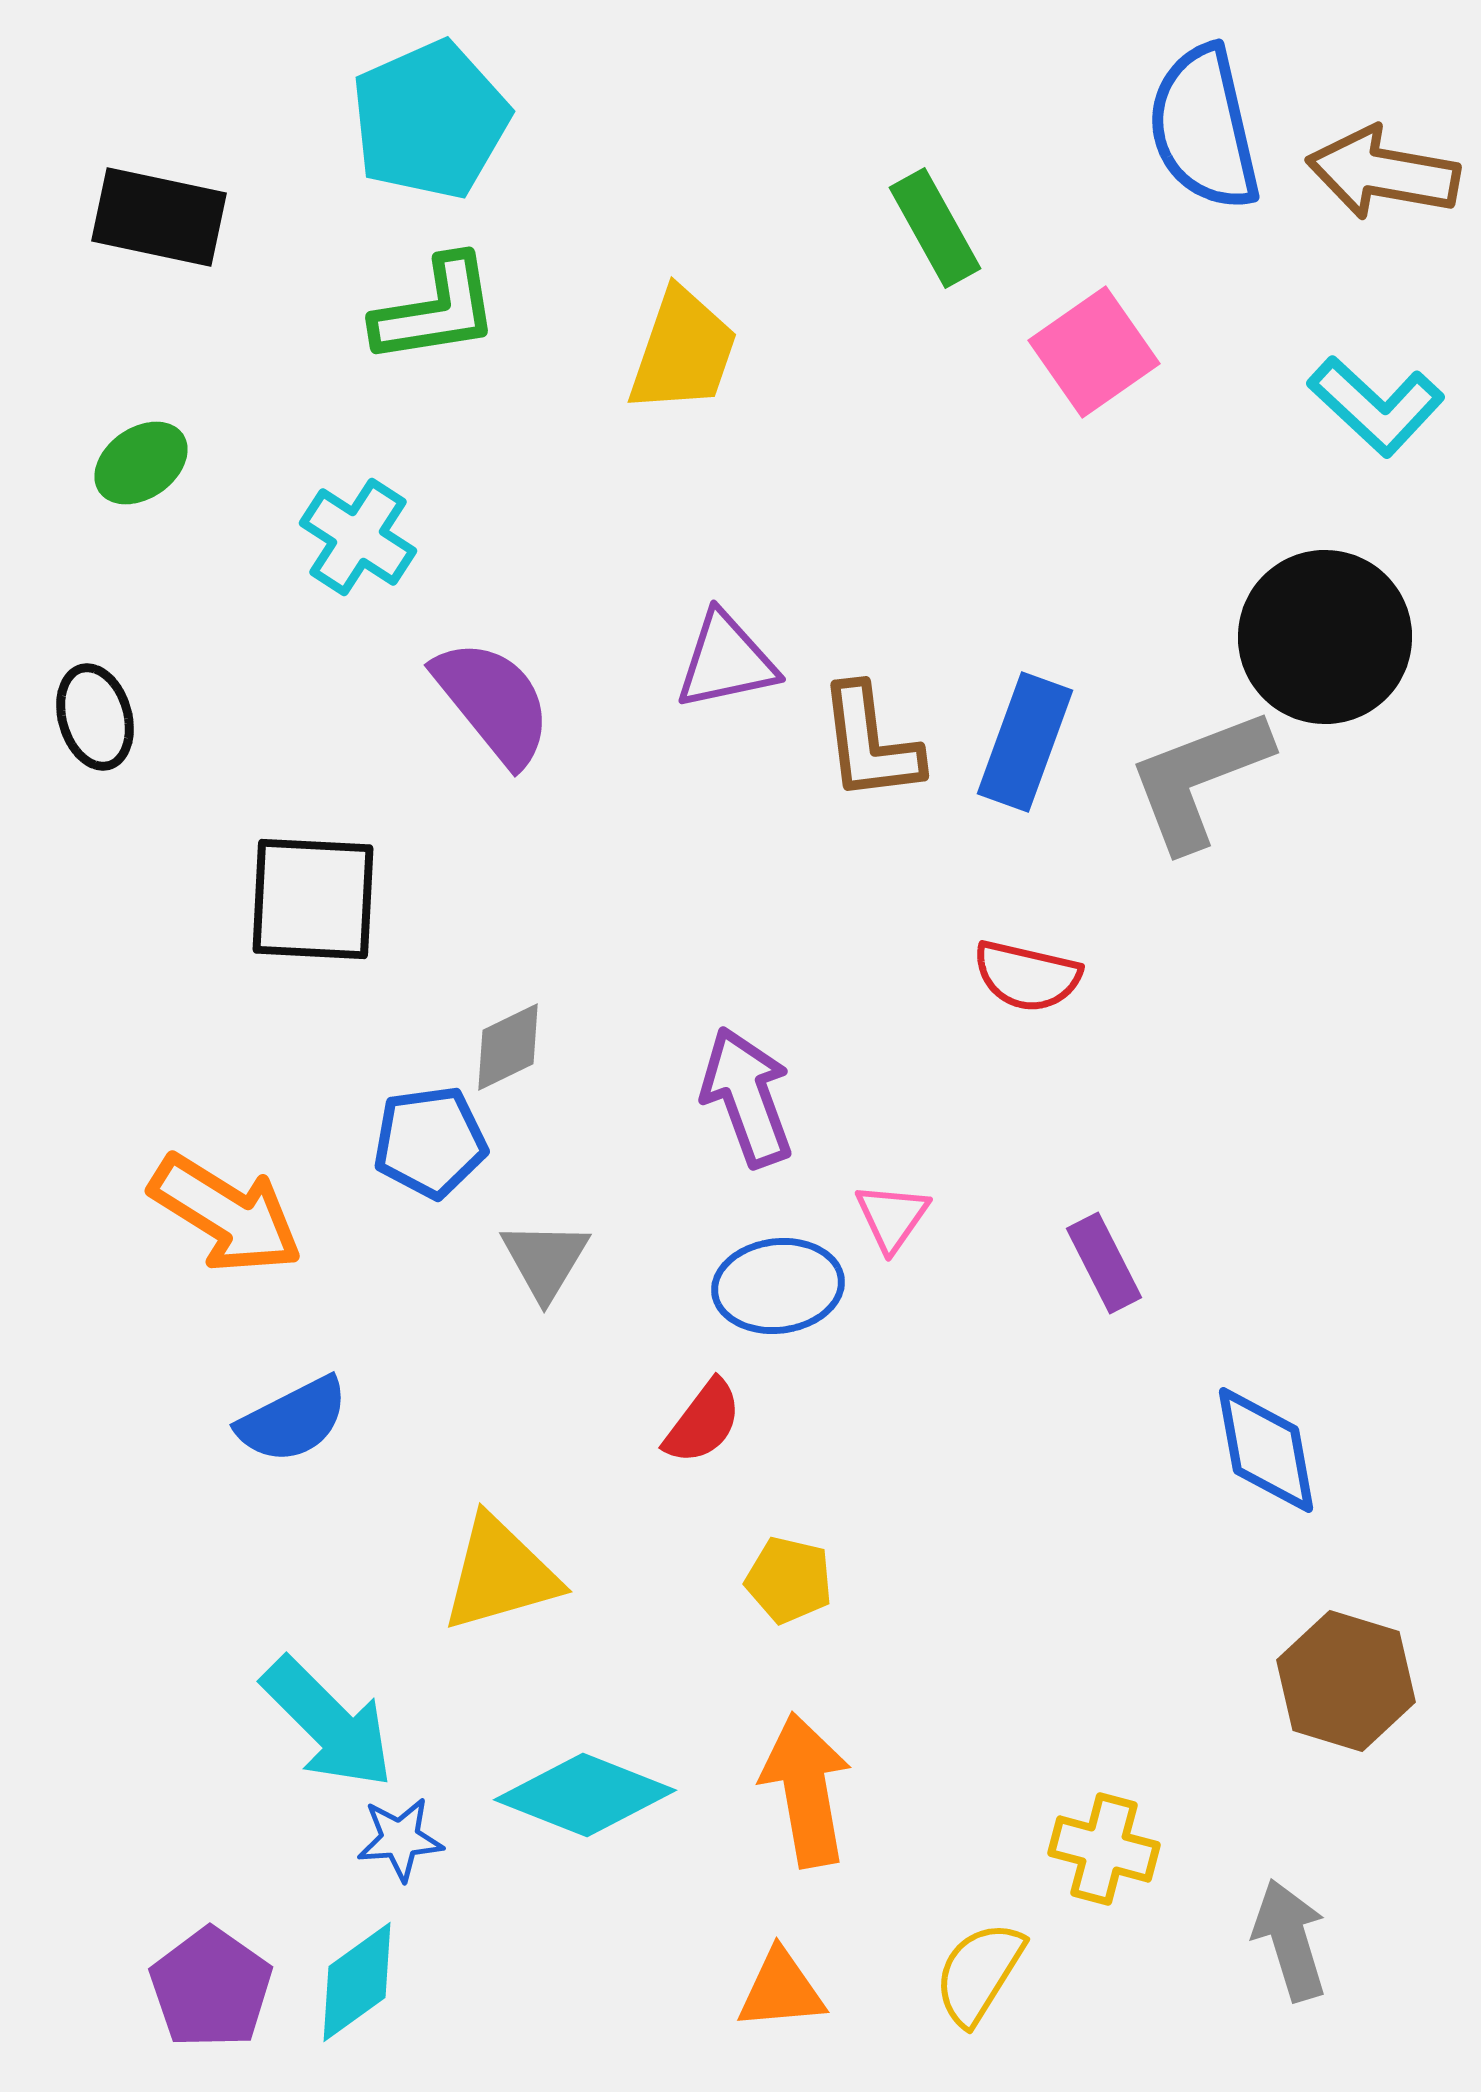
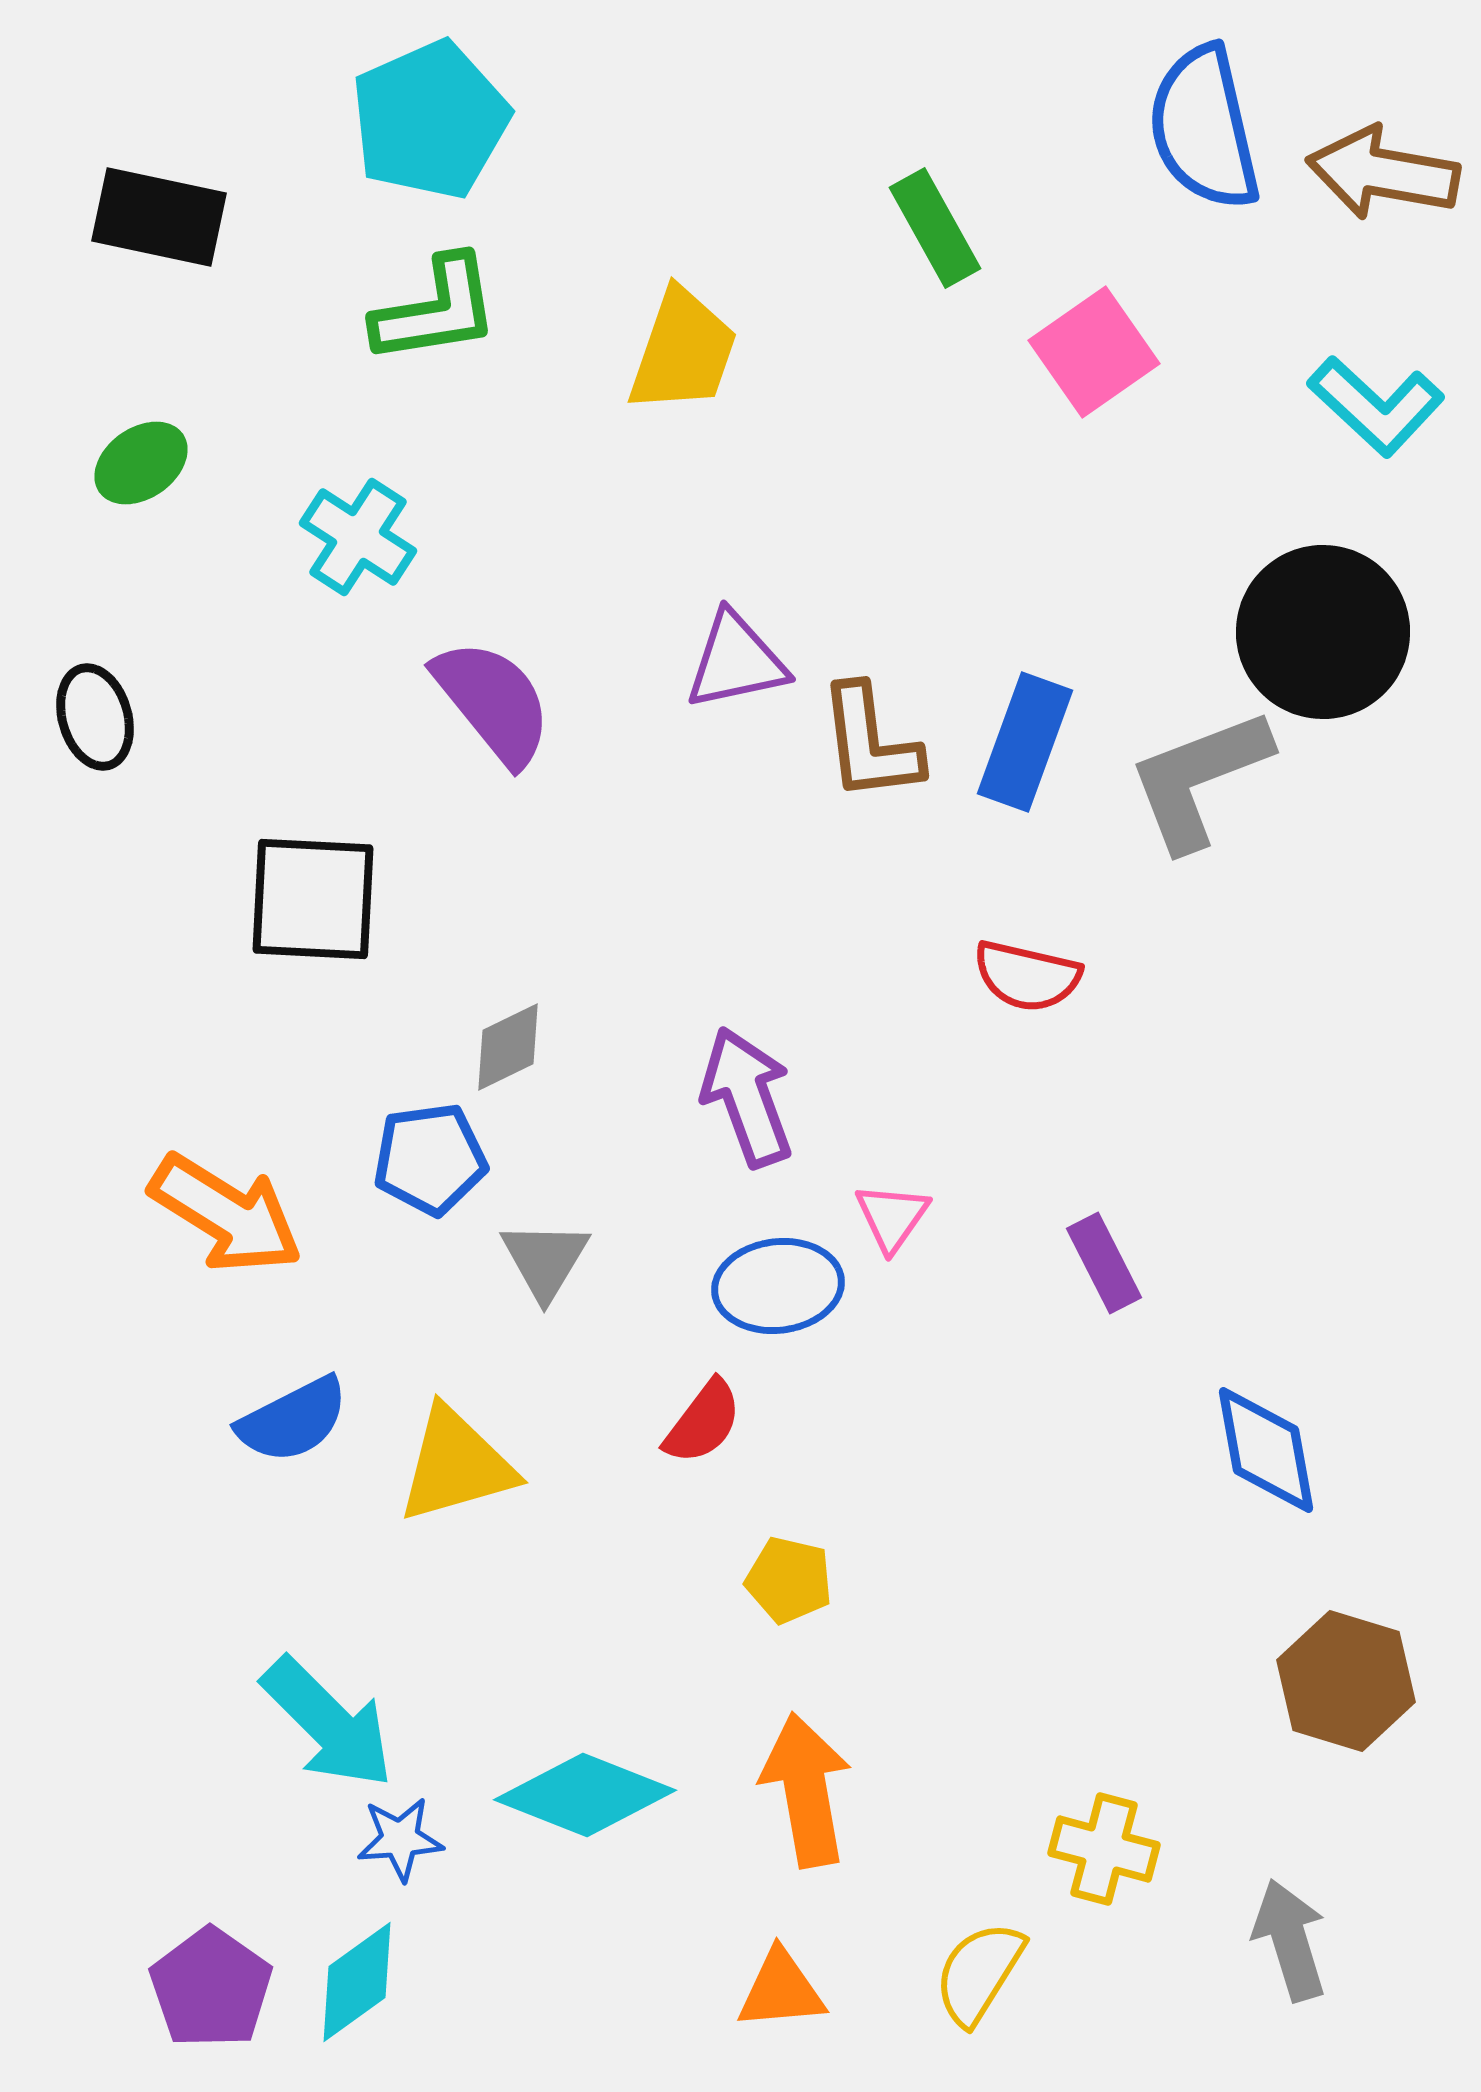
black circle at (1325, 637): moved 2 px left, 5 px up
purple triangle at (726, 661): moved 10 px right
blue pentagon at (430, 1142): moved 17 px down
yellow triangle at (500, 1574): moved 44 px left, 109 px up
